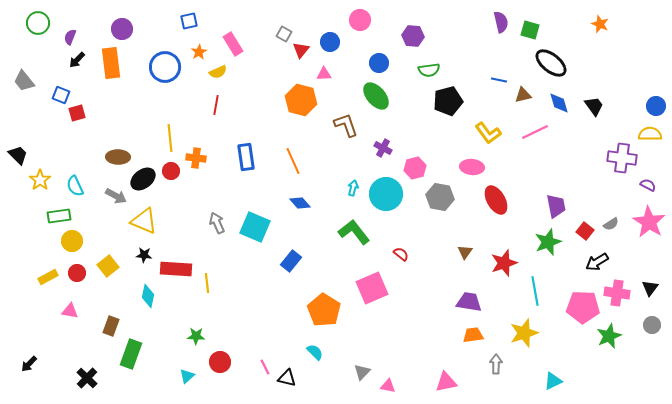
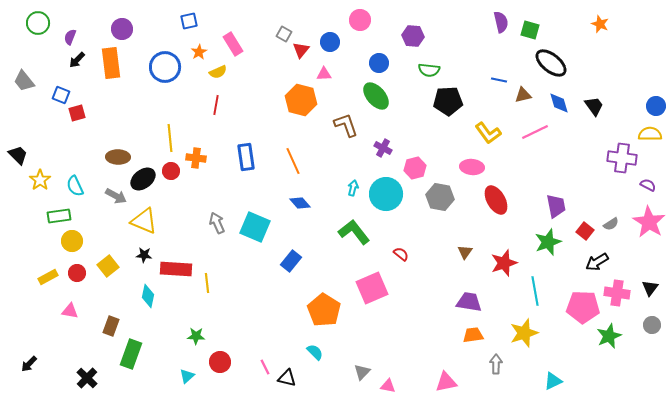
green semicircle at (429, 70): rotated 15 degrees clockwise
black pentagon at (448, 101): rotated 12 degrees clockwise
